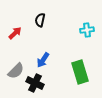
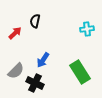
black semicircle: moved 5 px left, 1 px down
cyan cross: moved 1 px up
green rectangle: rotated 15 degrees counterclockwise
